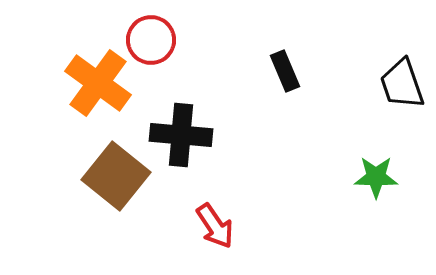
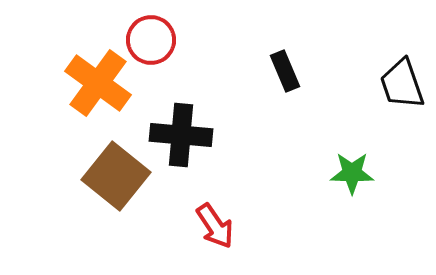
green star: moved 24 px left, 4 px up
